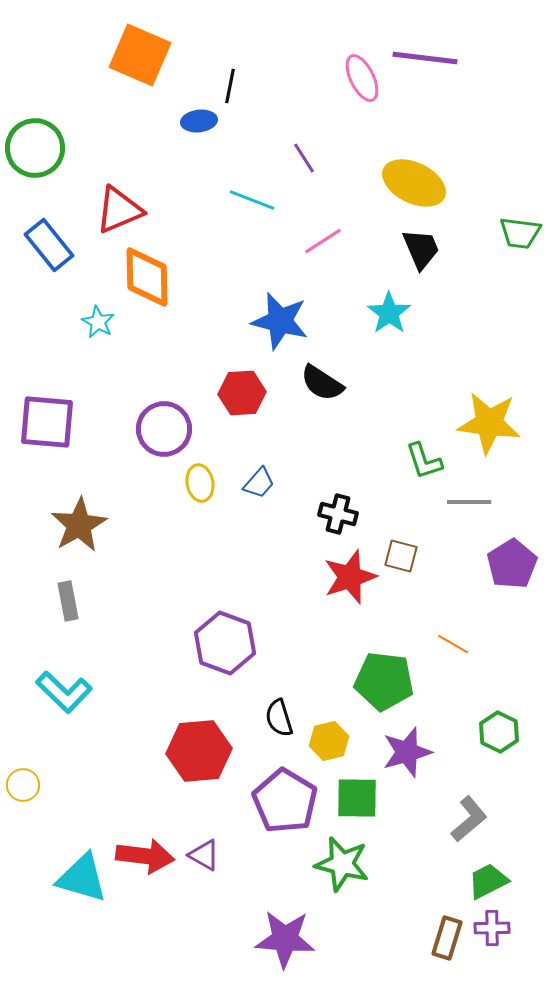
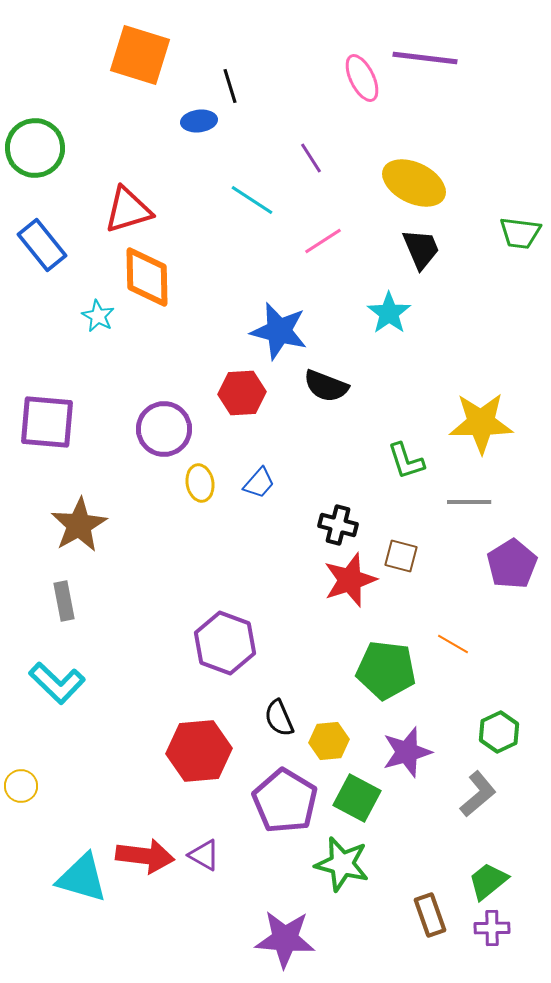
orange square at (140, 55): rotated 6 degrees counterclockwise
black line at (230, 86): rotated 28 degrees counterclockwise
purple line at (304, 158): moved 7 px right
cyan line at (252, 200): rotated 12 degrees clockwise
red triangle at (119, 210): moved 9 px right; rotated 6 degrees clockwise
blue rectangle at (49, 245): moved 7 px left
blue star at (280, 321): moved 1 px left, 10 px down
cyan star at (98, 322): moved 6 px up
black semicircle at (322, 383): moved 4 px right, 3 px down; rotated 12 degrees counterclockwise
yellow star at (489, 423): moved 8 px left; rotated 8 degrees counterclockwise
green L-shape at (424, 461): moved 18 px left
black cross at (338, 514): moved 11 px down
red star at (350, 577): moved 3 px down
gray rectangle at (68, 601): moved 4 px left
green pentagon at (384, 681): moved 2 px right, 11 px up
cyan L-shape at (64, 692): moved 7 px left, 9 px up
black semicircle at (279, 718): rotated 6 degrees counterclockwise
green hexagon at (499, 732): rotated 9 degrees clockwise
yellow hexagon at (329, 741): rotated 9 degrees clockwise
yellow circle at (23, 785): moved 2 px left, 1 px down
green square at (357, 798): rotated 27 degrees clockwise
gray L-shape at (469, 819): moved 9 px right, 25 px up
green trapezoid at (488, 881): rotated 12 degrees counterclockwise
brown rectangle at (447, 938): moved 17 px left, 23 px up; rotated 36 degrees counterclockwise
